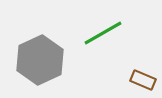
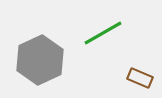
brown rectangle: moved 3 px left, 2 px up
